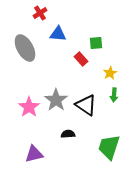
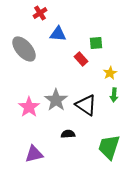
gray ellipse: moved 1 px left, 1 px down; rotated 12 degrees counterclockwise
